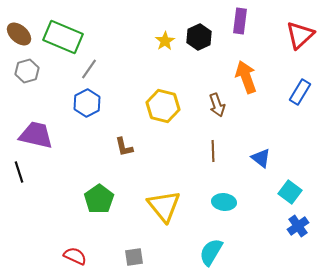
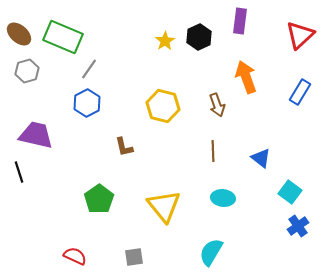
cyan ellipse: moved 1 px left, 4 px up
